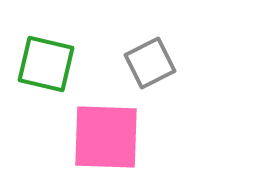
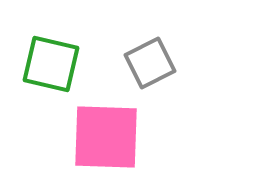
green square: moved 5 px right
